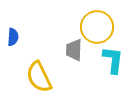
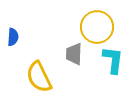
gray trapezoid: moved 4 px down
